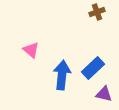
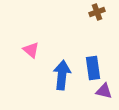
blue rectangle: rotated 55 degrees counterclockwise
purple triangle: moved 3 px up
